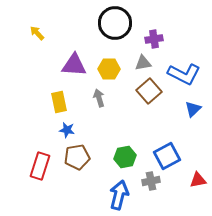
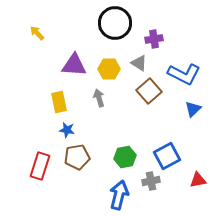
gray triangle: moved 4 px left; rotated 42 degrees clockwise
